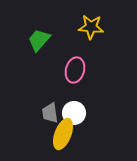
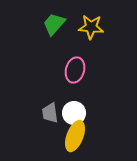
green trapezoid: moved 15 px right, 16 px up
yellow ellipse: moved 12 px right, 2 px down
